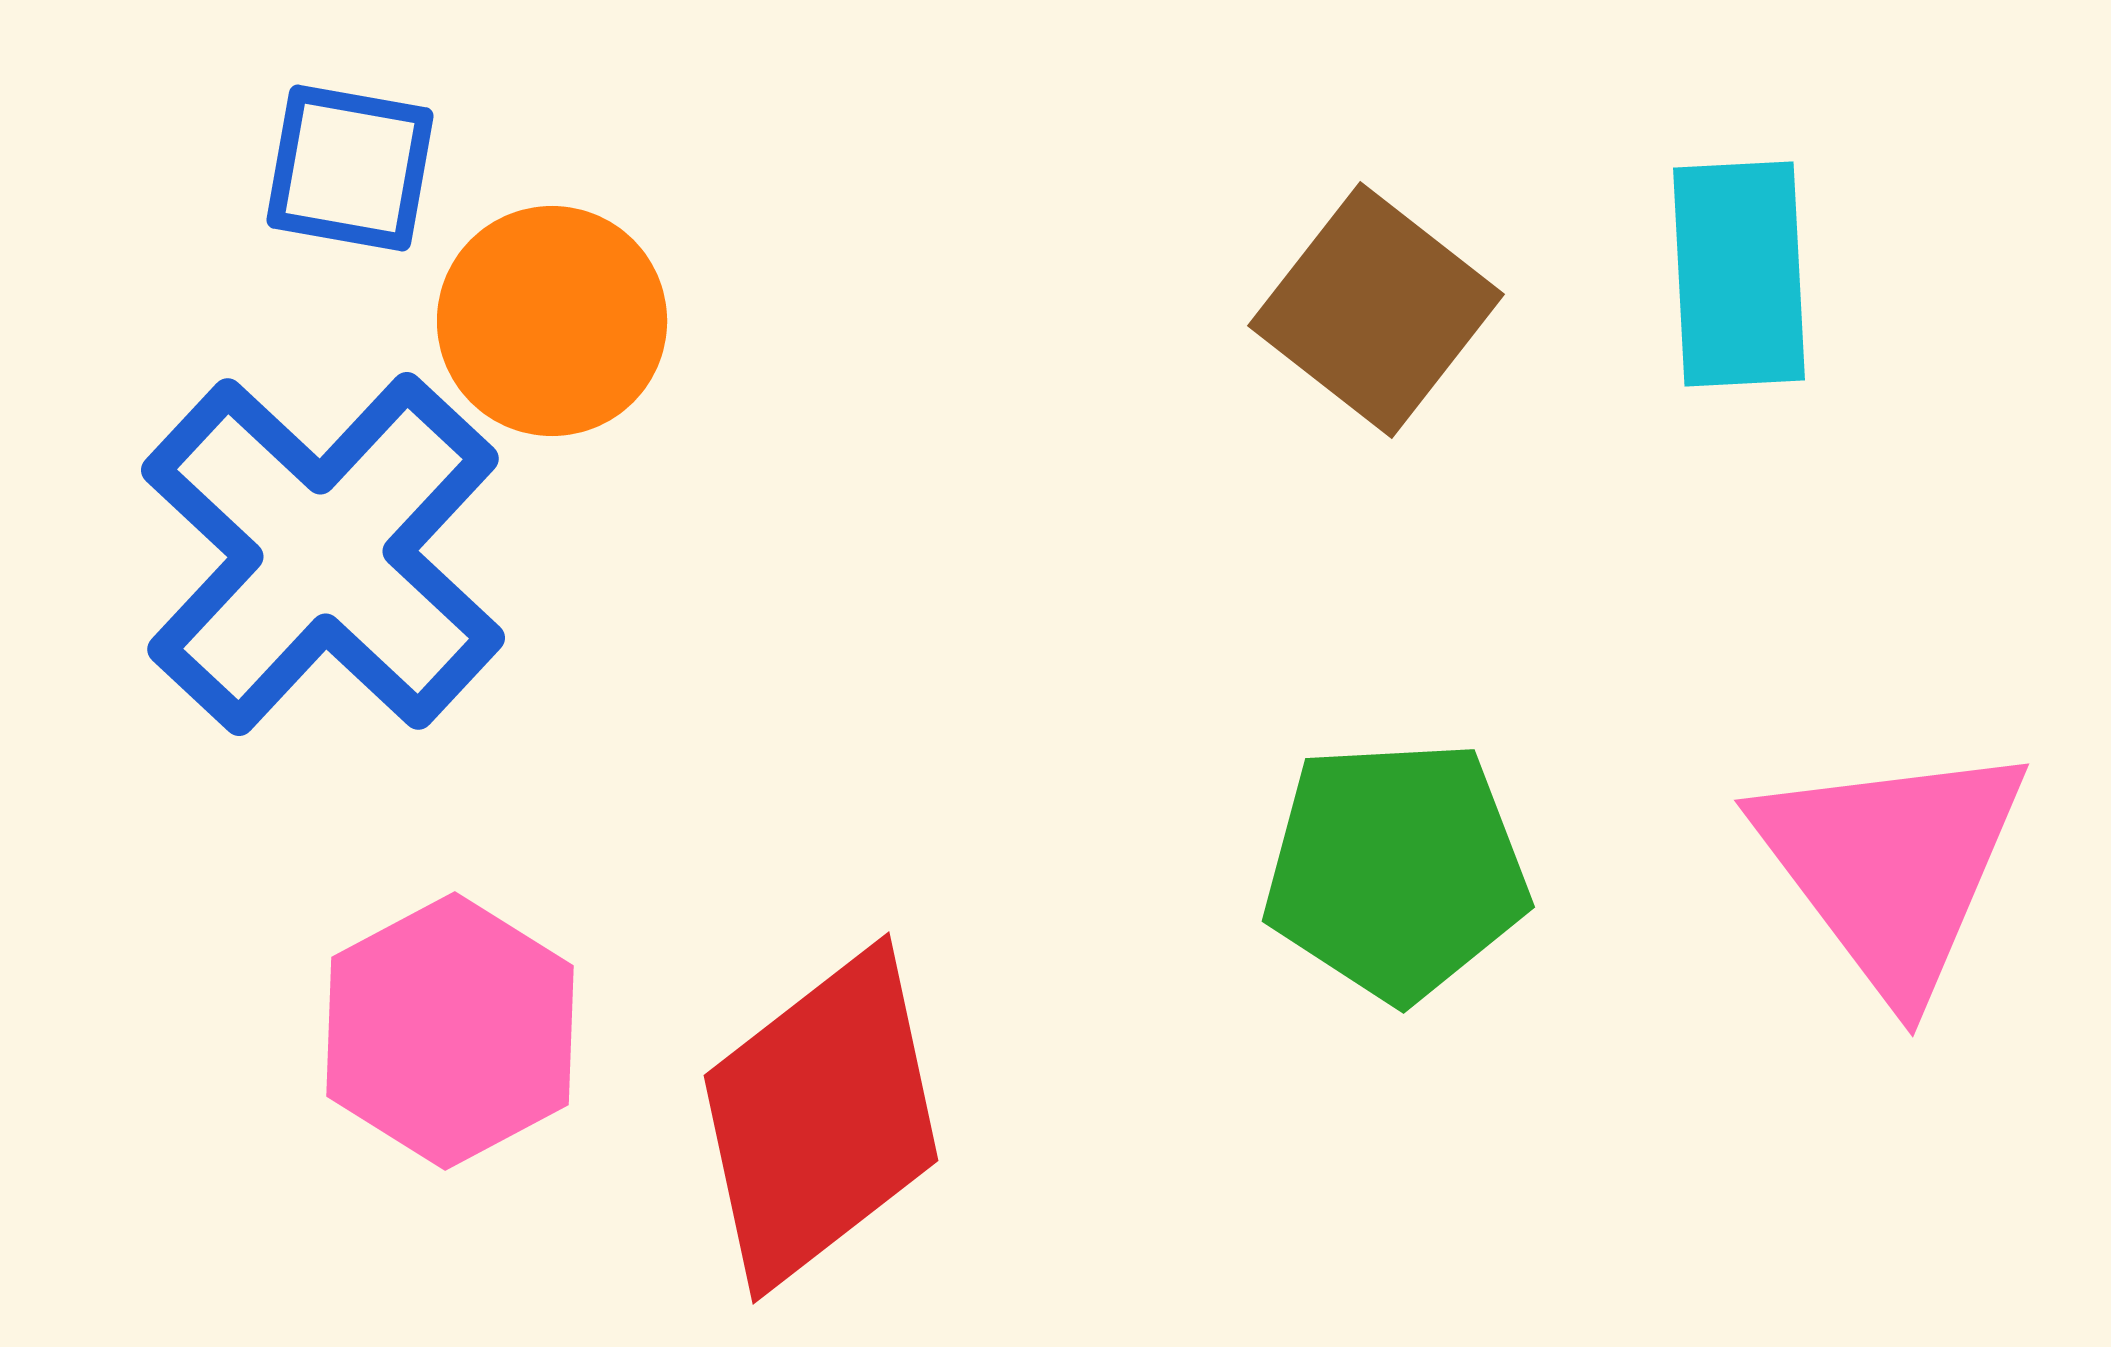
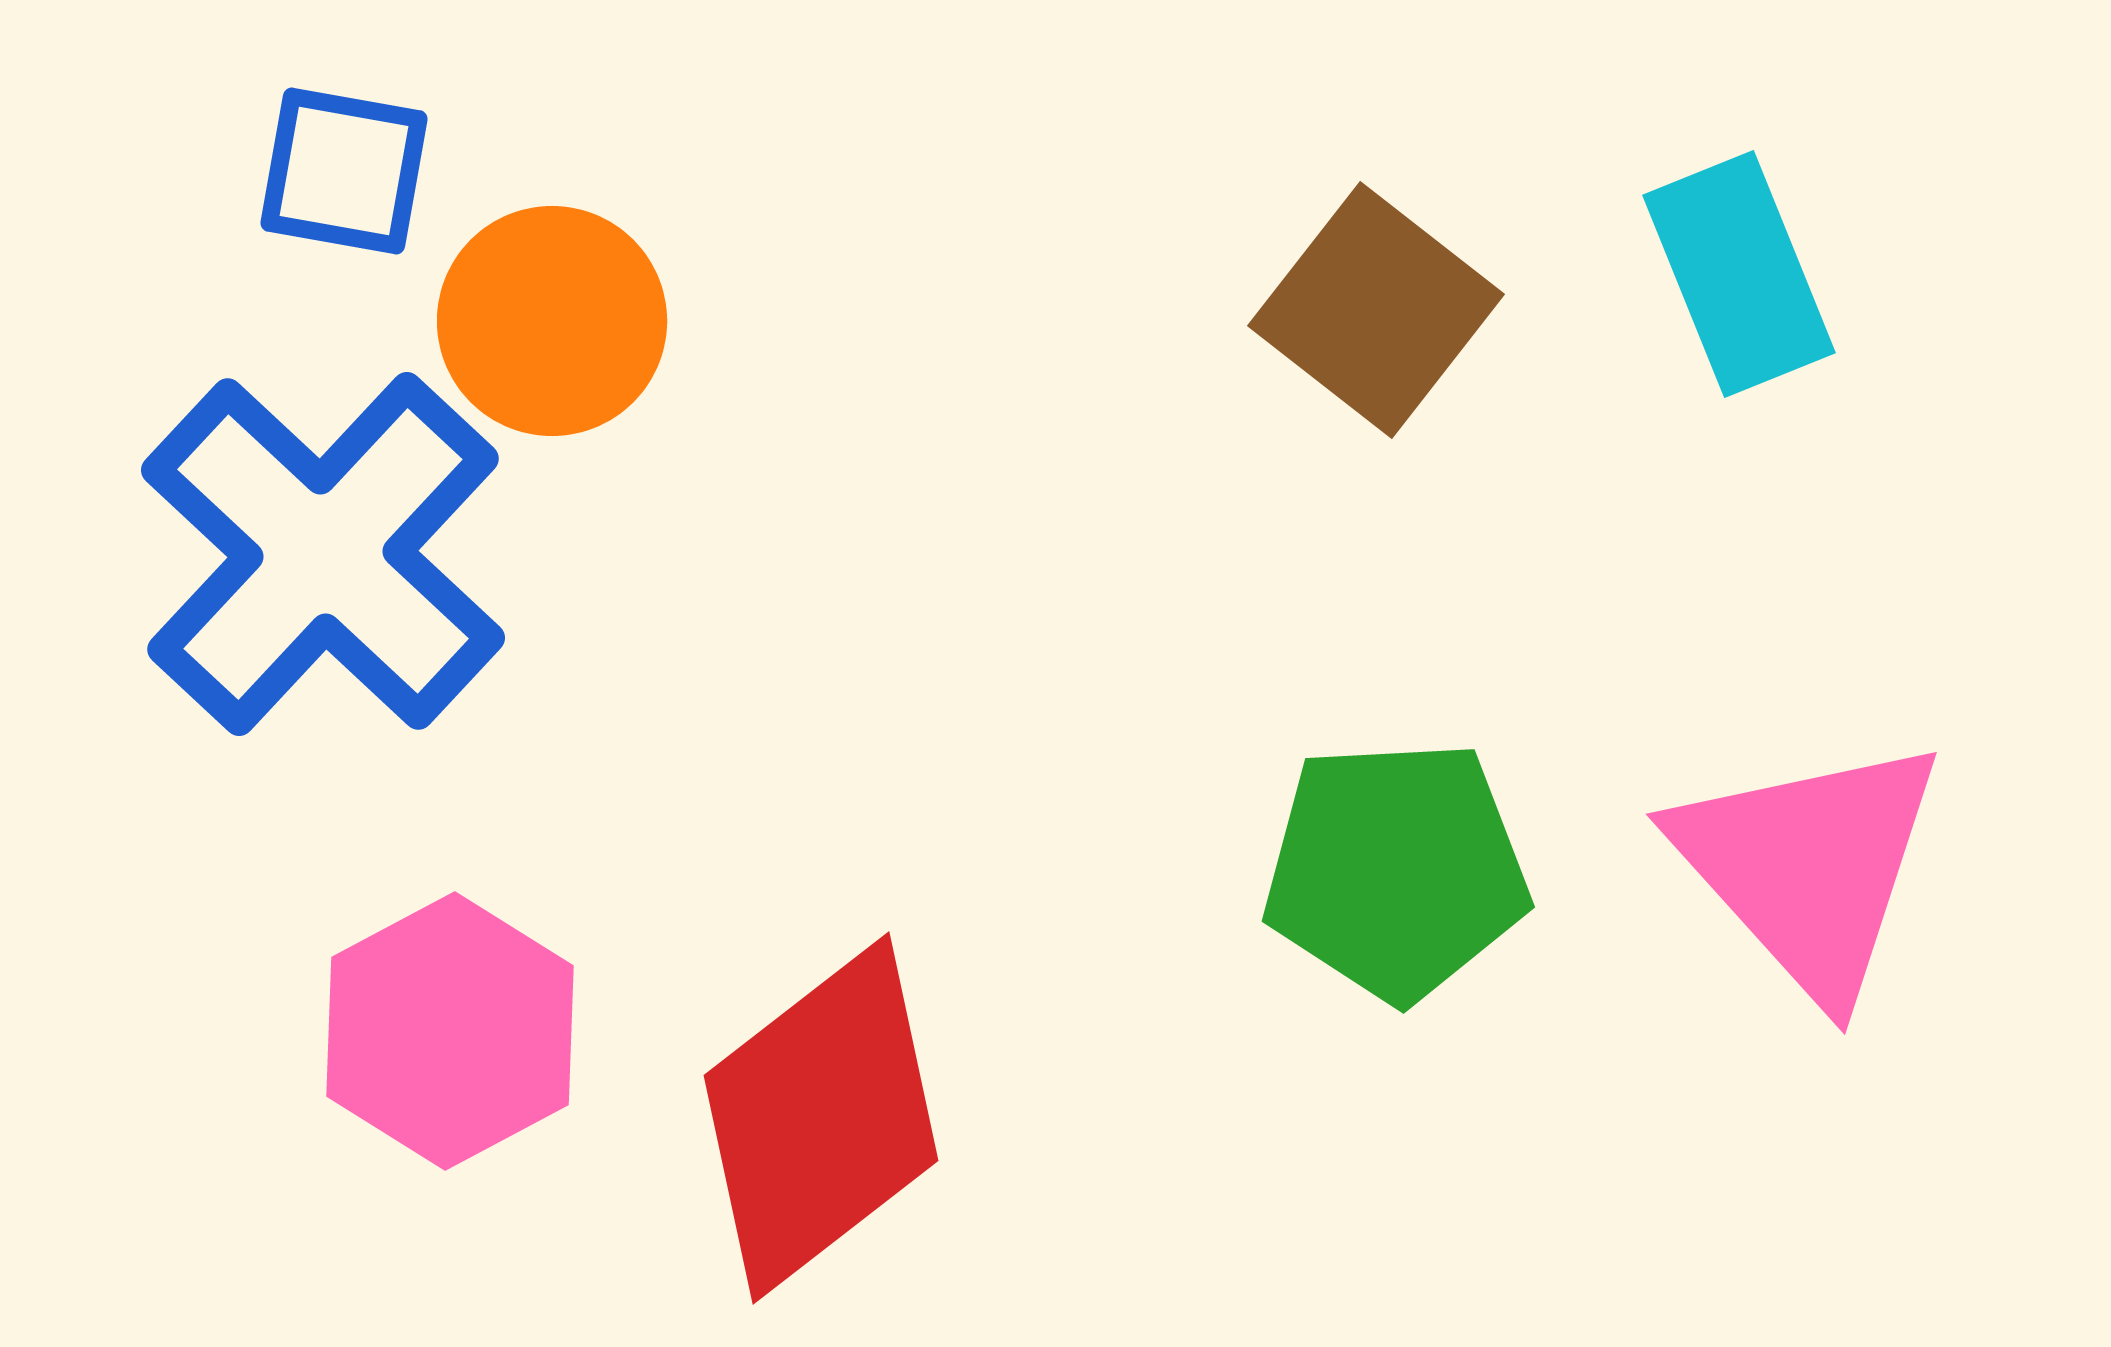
blue square: moved 6 px left, 3 px down
cyan rectangle: rotated 19 degrees counterclockwise
pink triangle: moved 83 px left; rotated 5 degrees counterclockwise
